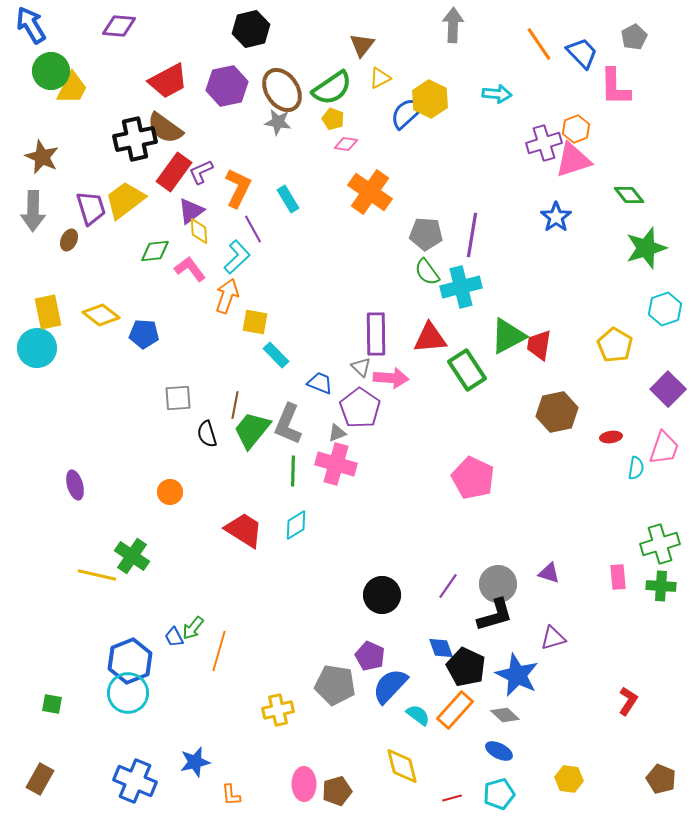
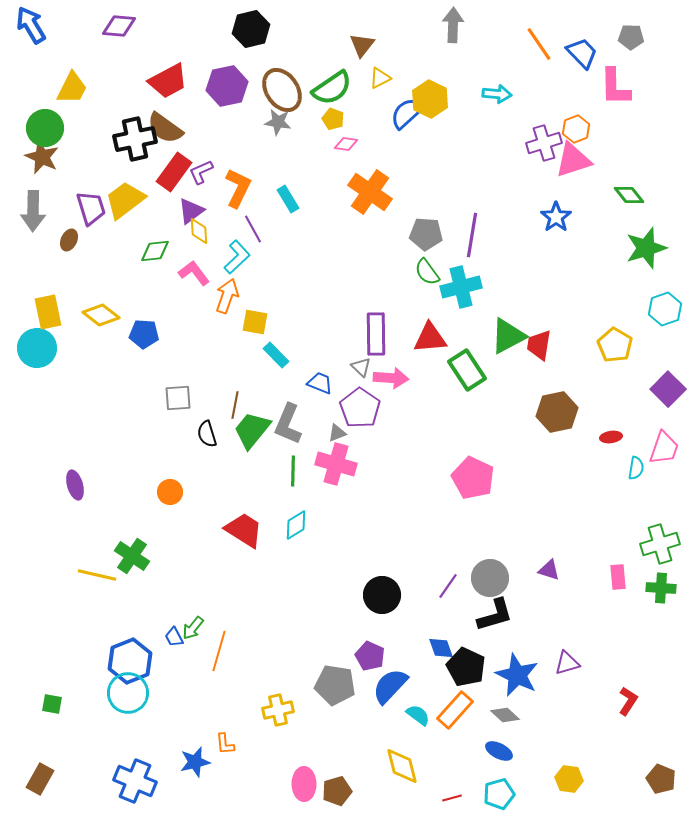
gray pentagon at (634, 37): moved 3 px left; rotated 30 degrees clockwise
green circle at (51, 71): moved 6 px left, 57 px down
pink L-shape at (190, 269): moved 4 px right, 4 px down
purple triangle at (549, 573): moved 3 px up
gray circle at (498, 584): moved 8 px left, 6 px up
green cross at (661, 586): moved 2 px down
purple triangle at (553, 638): moved 14 px right, 25 px down
orange L-shape at (231, 795): moved 6 px left, 51 px up
